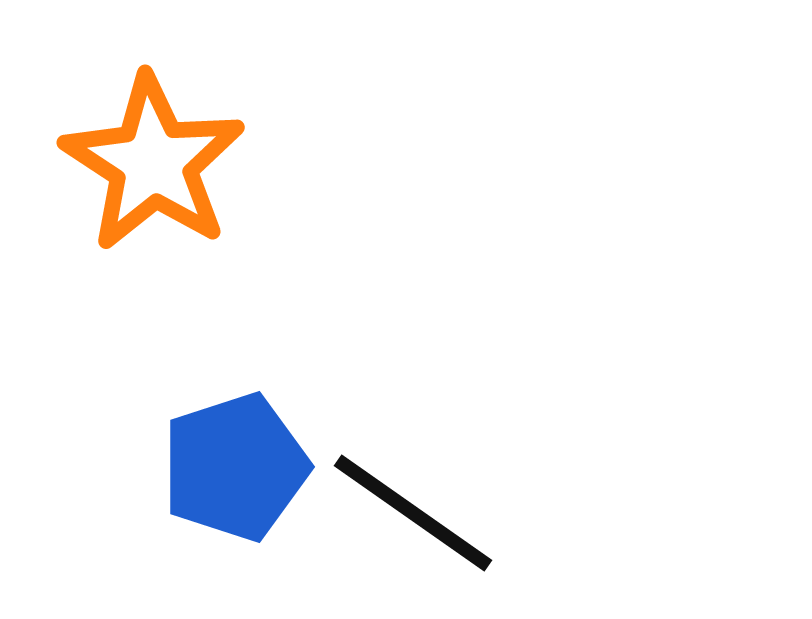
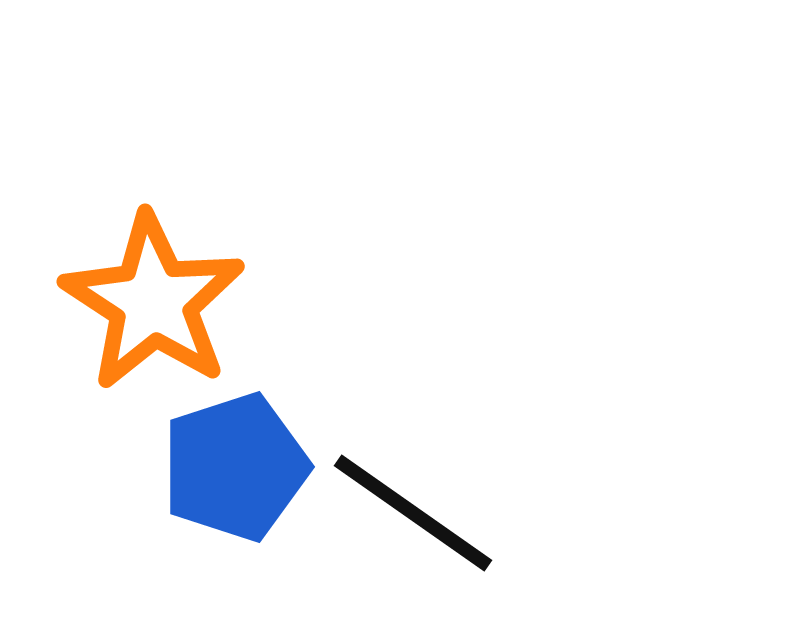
orange star: moved 139 px down
